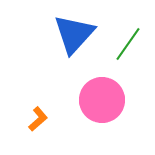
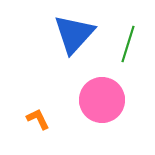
green line: rotated 18 degrees counterclockwise
orange L-shape: rotated 75 degrees counterclockwise
